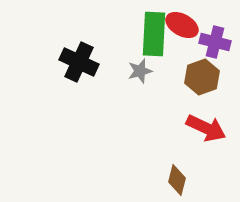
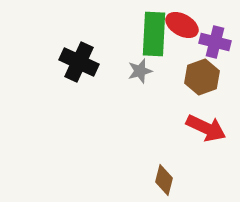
brown diamond: moved 13 px left
